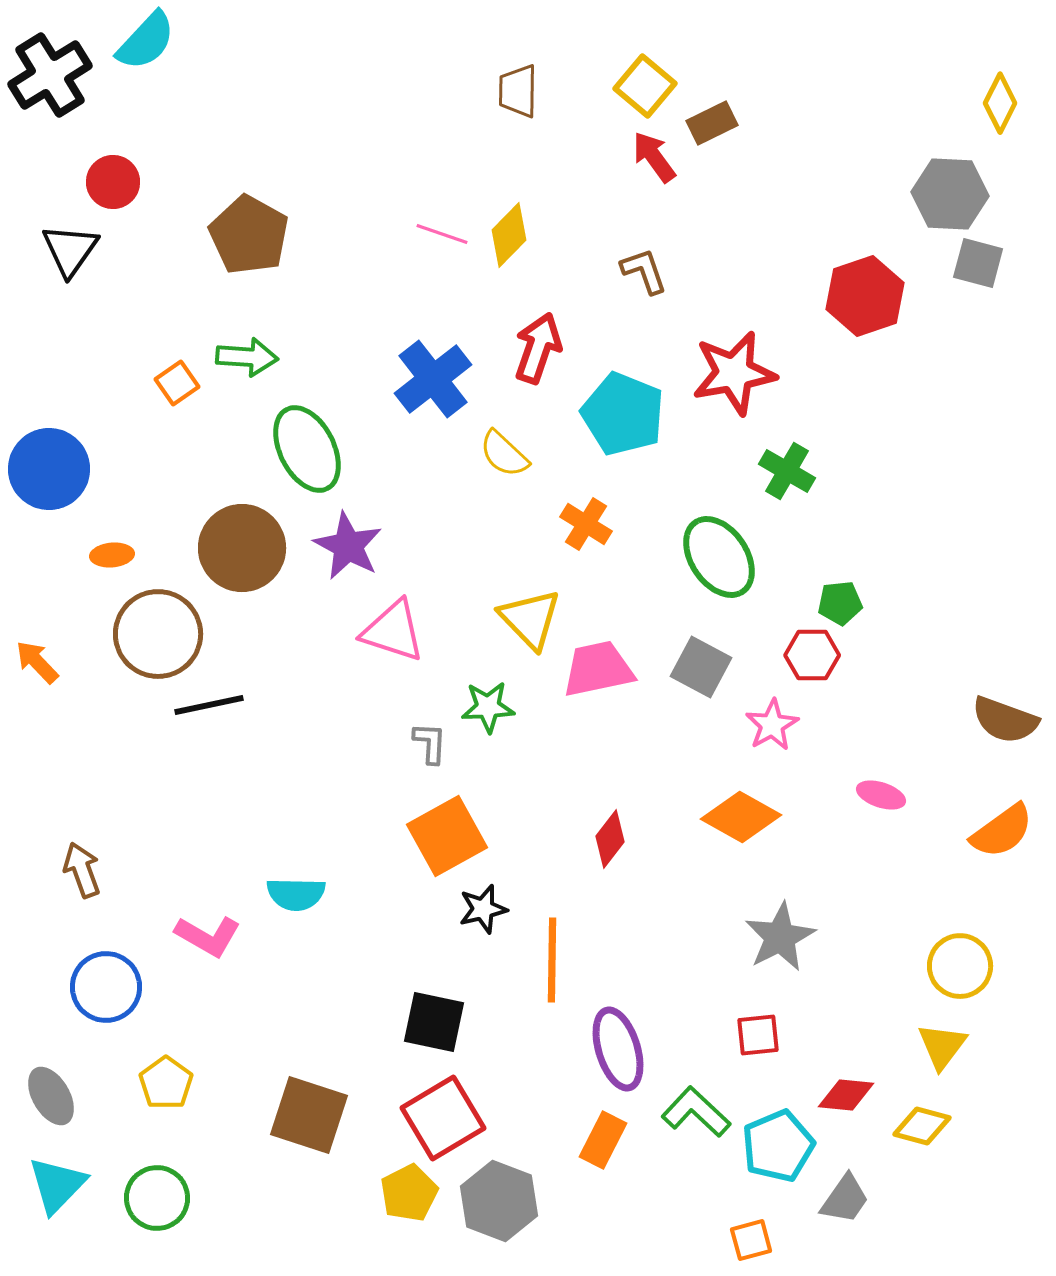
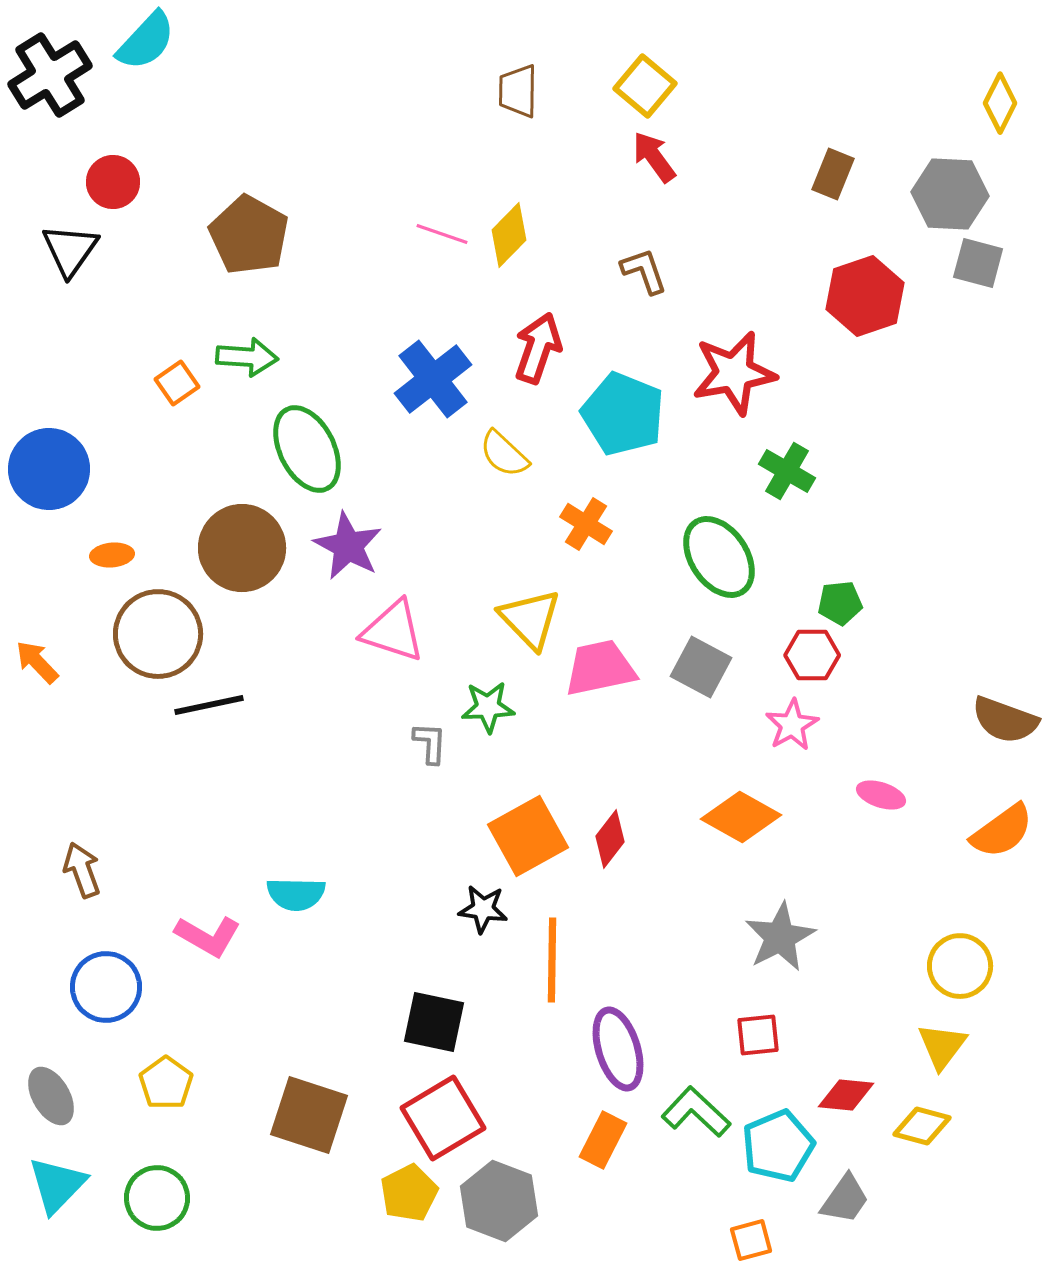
brown rectangle at (712, 123): moved 121 px right, 51 px down; rotated 42 degrees counterclockwise
pink trapezoid at (598, 669): moved 2 px right, 1 px up
pink star at (772, 725): moved 20 px right
orange square at (447, 836): moved 81 px right
black star at (483, 909): rotated 21 degrees clockwise
